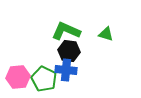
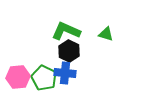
black hexagon: rotated 20 degrees clockwise
blue cross: moved 1 px left, 3 px down
green pentagon: moved 1 px up
